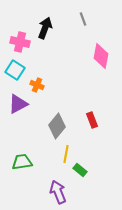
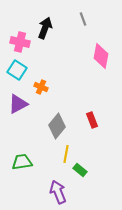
cyan square: moved 2 px right
orange cross: moved 4 px right, 2 px down
